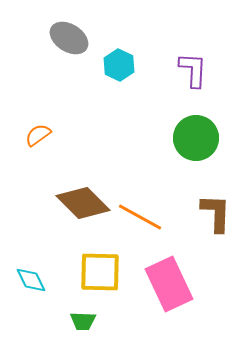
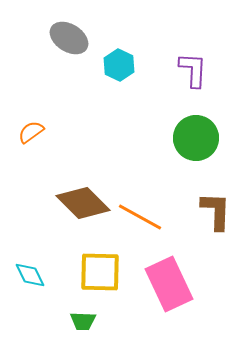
orange semicircle: moved 7 px left, 3 px up
brown L-shape: moved 2 px up
cyan diamond: moved 1 px left, 5 px up
